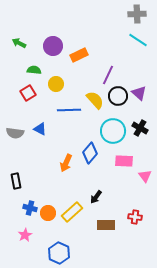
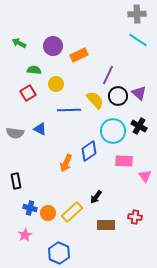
black cross: moved 1 px left, 2 px up
blue diamond: moved 1 px left, 2 px up; rotated 15 degrees clockwise
